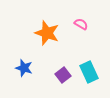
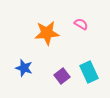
orange star: rotated 25 degrees counterclockwise
purple square: moved 1 px left, 1 px down
